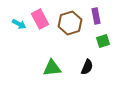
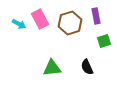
green square: moved 1 px right
black semicircle: rotated 133 degrees clockwise
